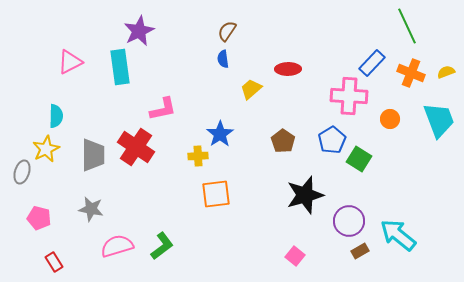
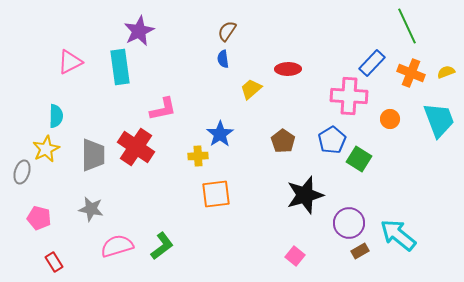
purple circle: moved 2 px down
